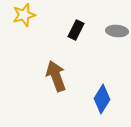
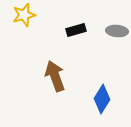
black rectangle: rotated 48 degrees clockwise
brown arrow: moved 1 px left
